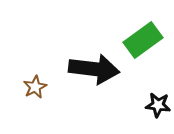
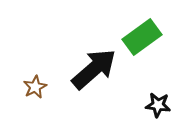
green rectangle: moved 1 px left, 3 px up
black arrow: rotated 48 degrees counterclockwise
